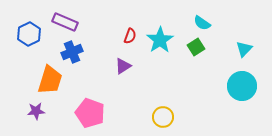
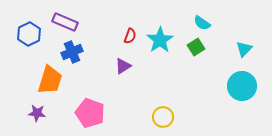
purple star: moved 1 px right, 2 px down; rotated 12 degrees clockwise
